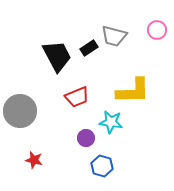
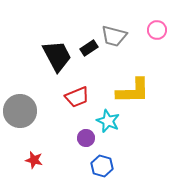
cyan star: moved 3 px left, 1 px up; rotated 15 degrees clockwise
